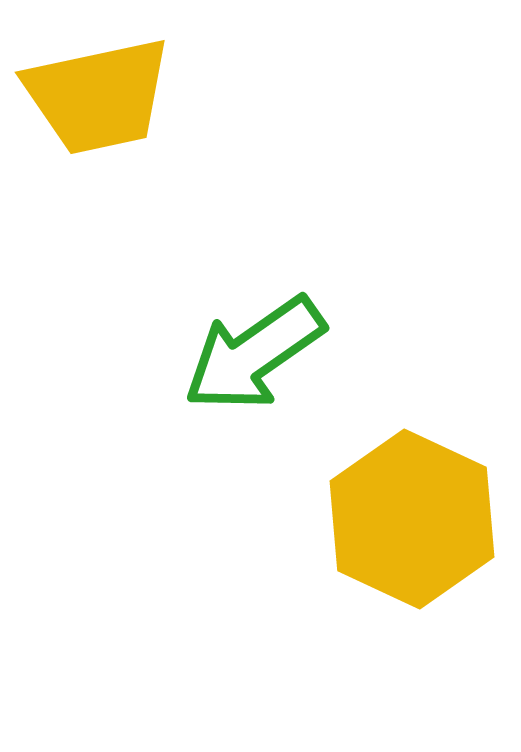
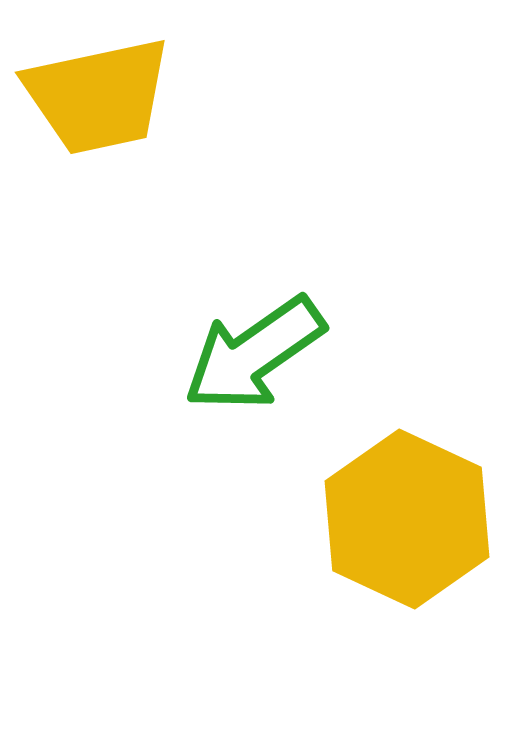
yellow hexagon: moved 5 px left
